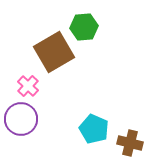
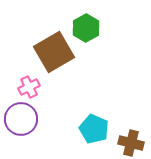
green hexagon: moved 2 px right, 1 px down; rotated 24 degrees counterclockwise
pink cross: moved 1 px right, 1 px down; rotated 20 degrees clockwise
brown cross: moved 1 px right
